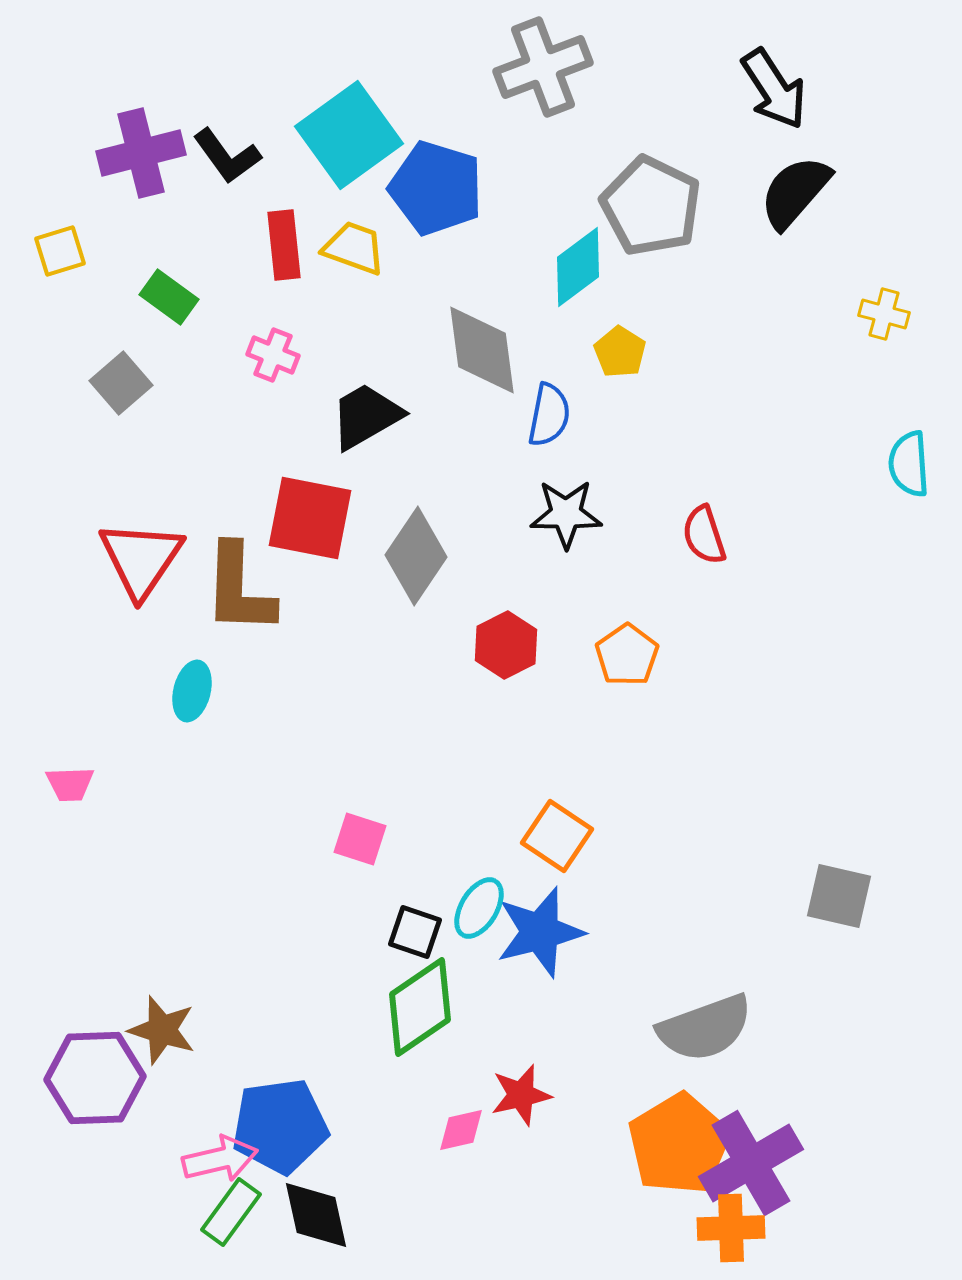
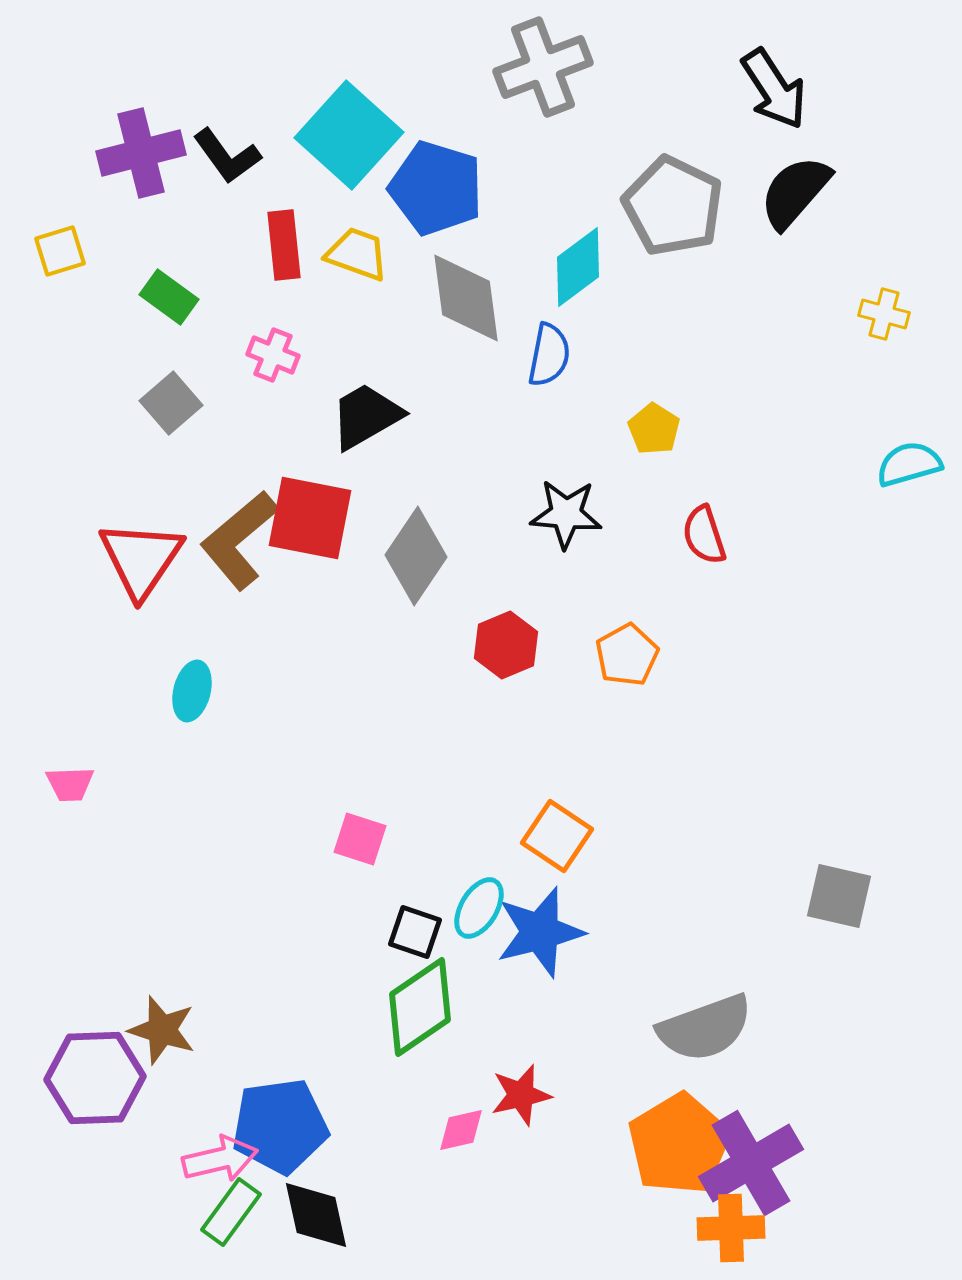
cyan square at (349, 135): rotated 12 degrees counterclockwise
gray pentagon at (651, 206): moved 22 px right
yellow trapezoid at (354, 248): moved 3 px right, 6 px down
gray diamond at (482, 350): moved 16 px left, 52 px up
yellow pentagon at (620, 352): moved 34 px right, 77 px down
gray square at (121, 383): moved 50 px right, 20 px down
blue semicircle at (549, 415): moved 60 px up
cyan semicircle at (909, 464): rotated 78 degrees clockwise
black star at (566, 514): rotated 4 degrees clockwise
brown L-shape at (239, 589): moved 49 px up; rotated 48 degrees clockwise
red hexagon at (506, 645): rotated 4 degrees clockwise
orange pentagon at (627, 655): rotated 6 degrees clockwise
